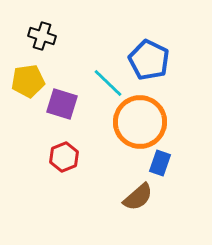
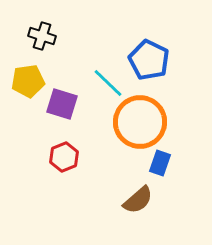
brown semicircle: moved 3 px down
